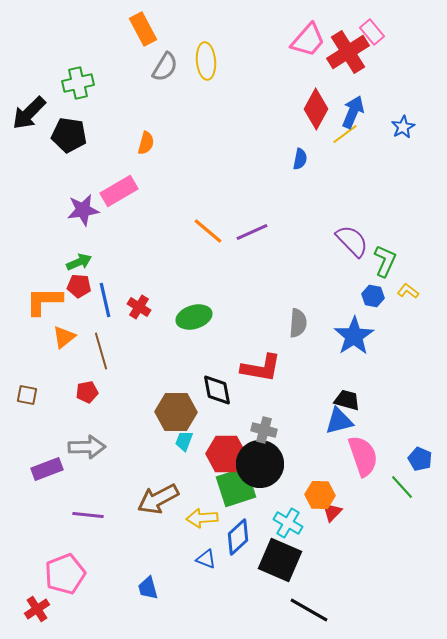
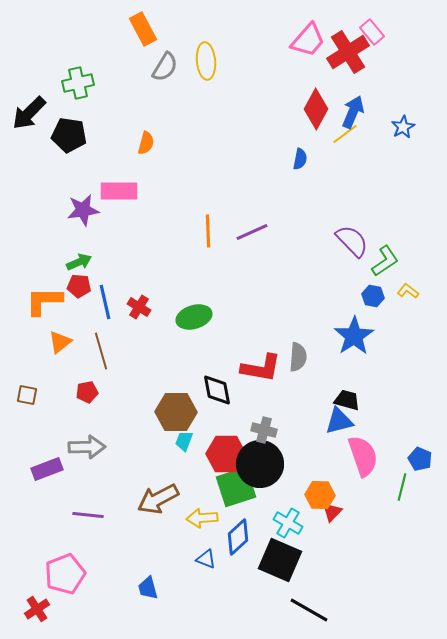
pink rectangle at (119, 191): rotated 30 degrees clockwise
orange line at (208, 231): rotated 48 degrees clockwise
green L-shape at (385, 261): rotated 32 degrees clockwise
blue line at (105, 300): moved 2 px down
gray semicircle at (298, 323): moved 34 px down
orange triangle at (64, 337): moved 4 px left, 5 px down
green line at (402, 487): rotated 56 degrees clockwise
